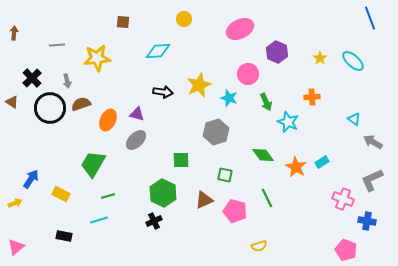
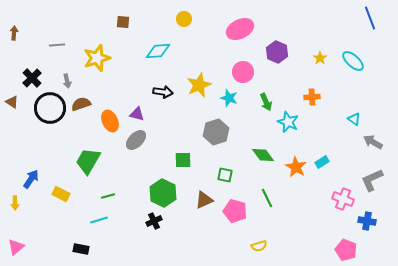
yellow star at (97, 58): rotated 12 degrees counterclockwise
pink circle at (248, 74): moved 5 px left, 2 px up
orange ellipse at (108, 120): moved 2 px right, 1 px down; rotated 50 degrees counterclockwise
green square at (181, 160): moved 2 px right
green trapezoid at (93, 164): moved 5 px left, 3 px up
yellow arrow at (15, 203): rotated 112 degrees clockwise
black rectangle at (64, 236): moved 17 px right, 13 px down
